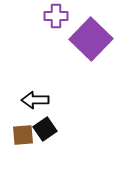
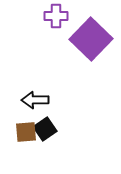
brown square: moved 3 px right, 3 px up
